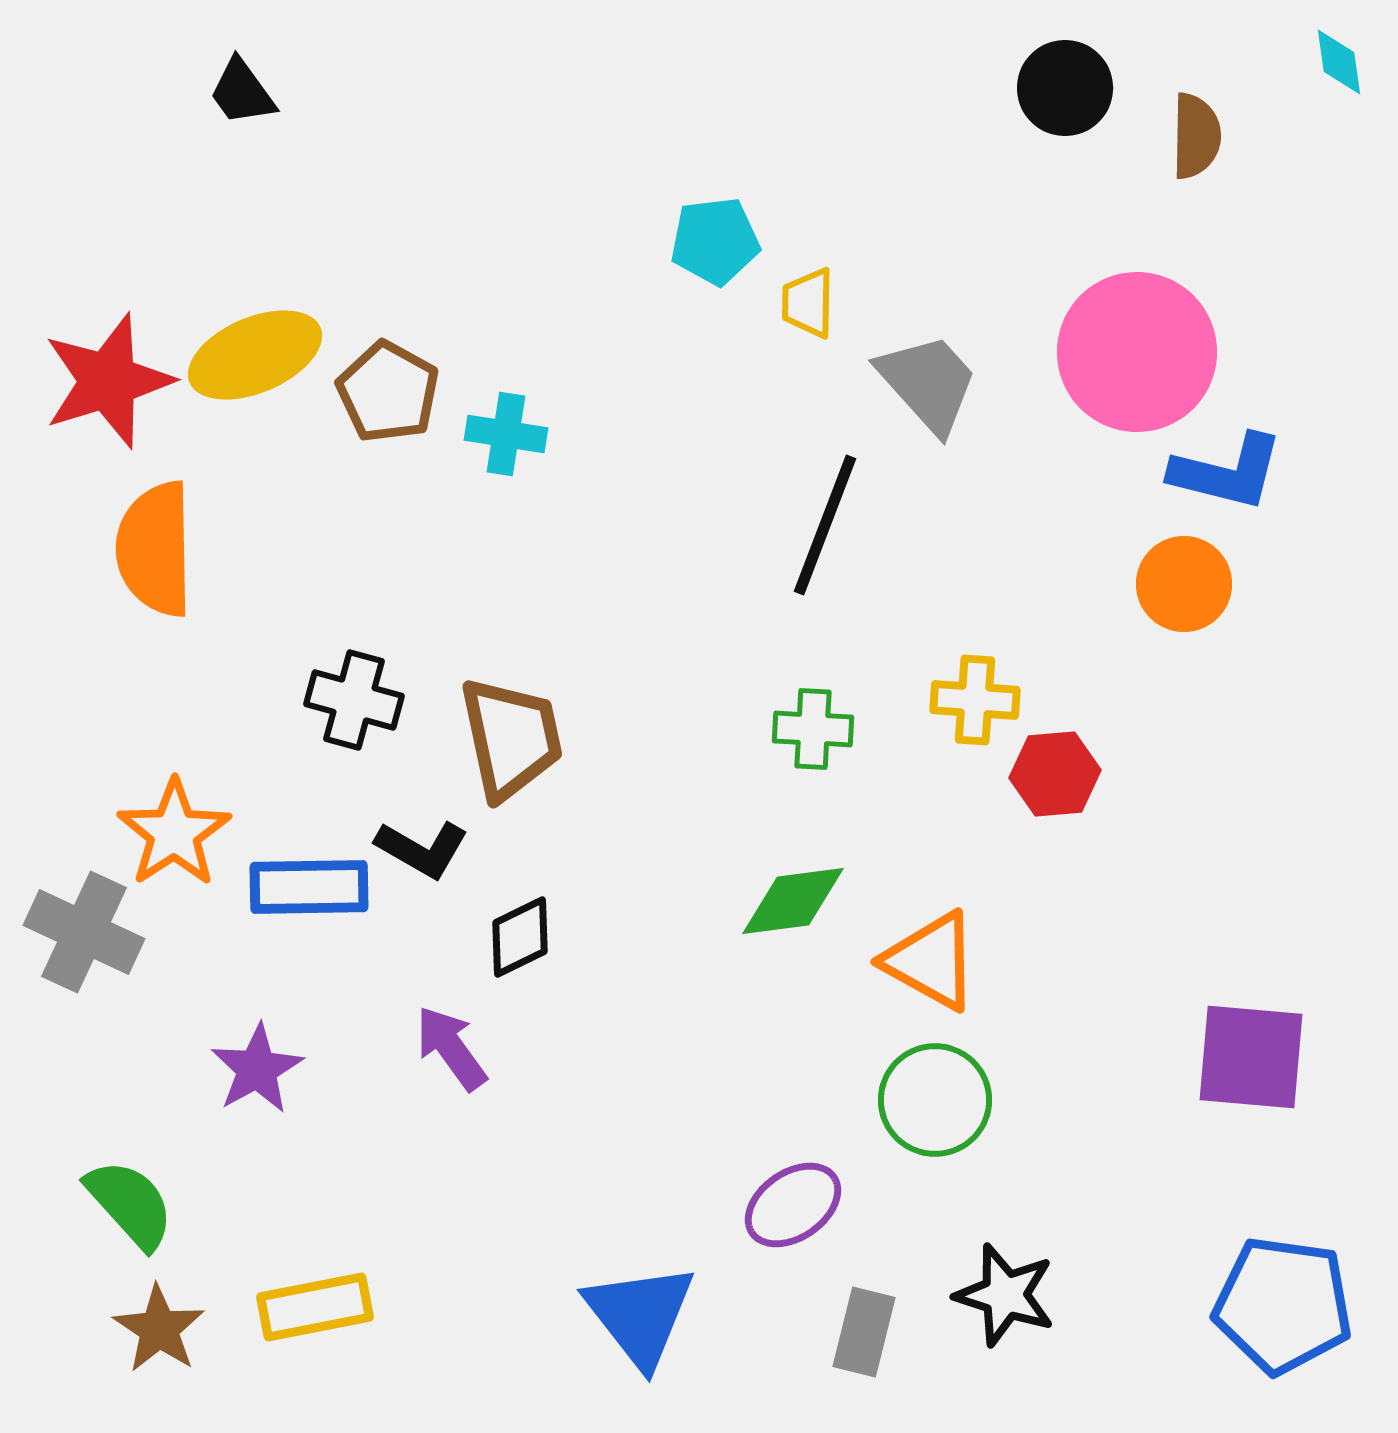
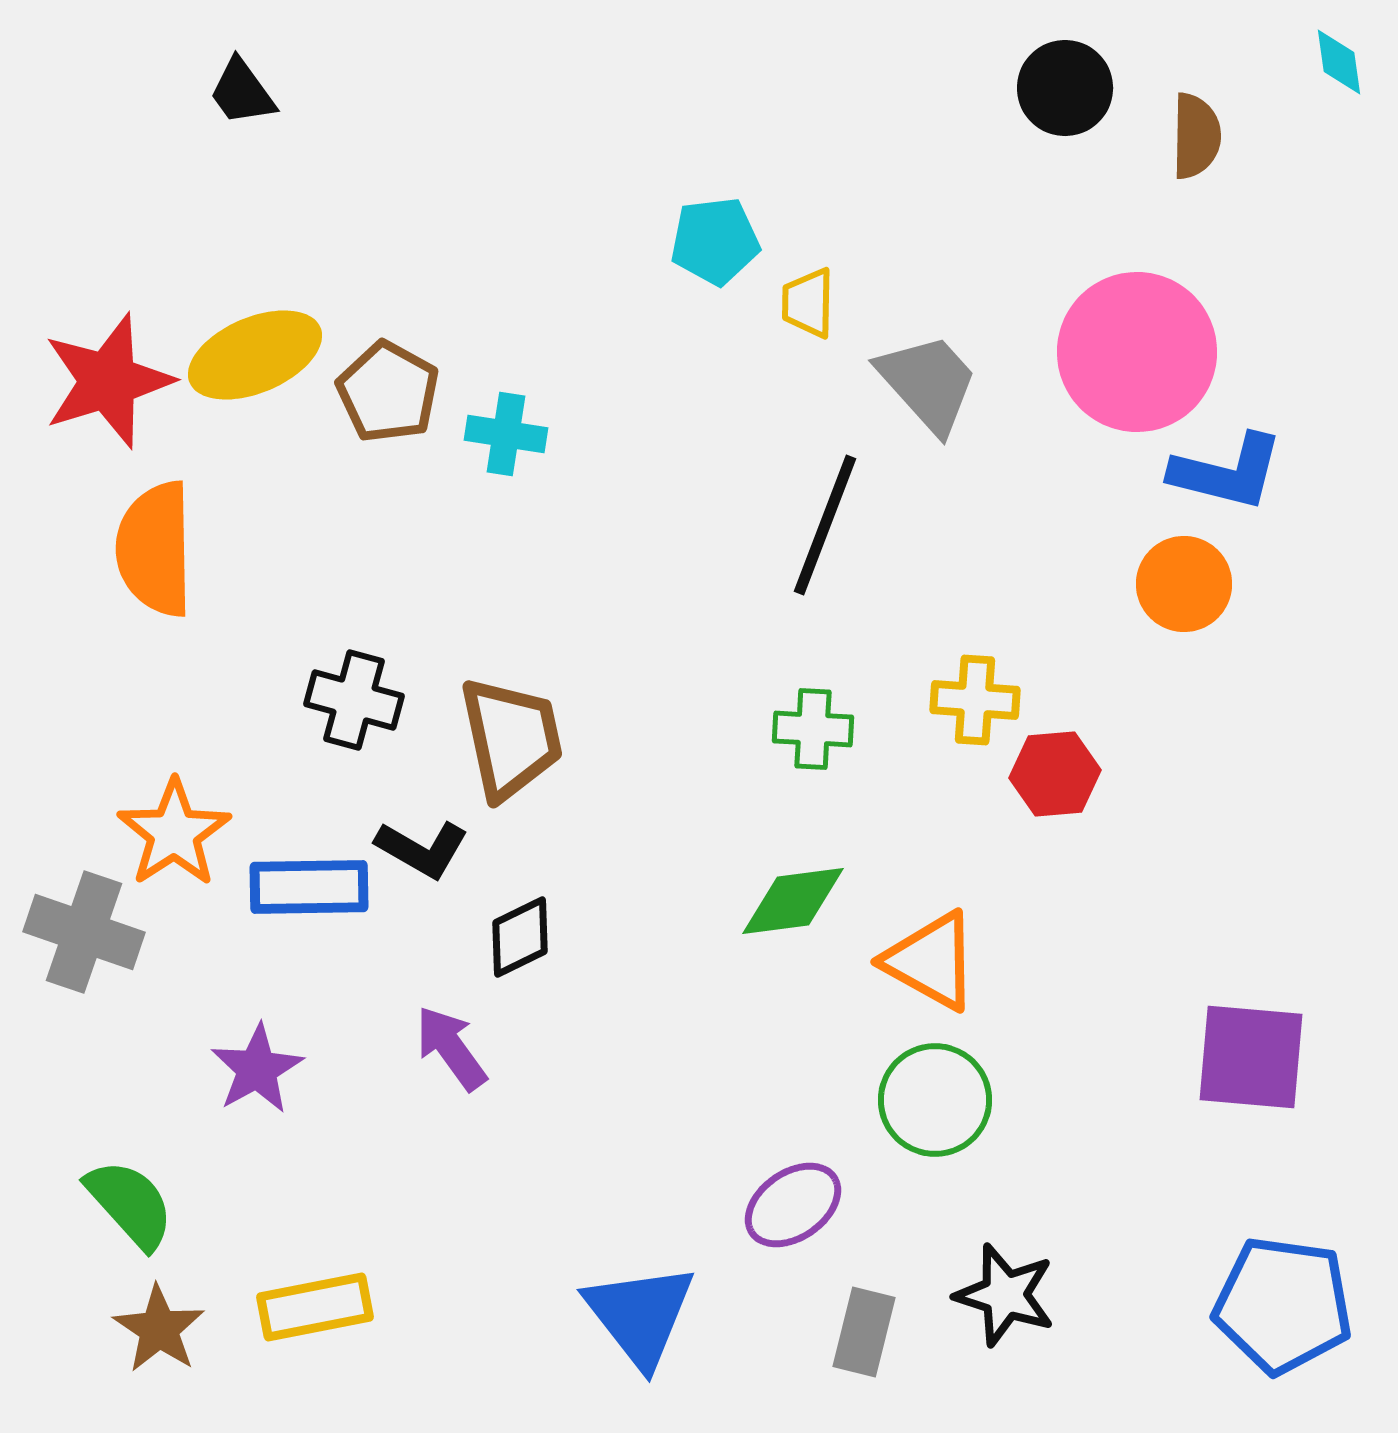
gray cross: rotated 6 degrees counterclockwise
